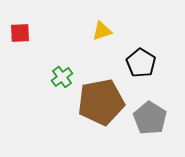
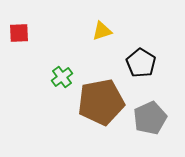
red square: moved 1 px left
gray pentagon: rotated 16 degrees clockwise
